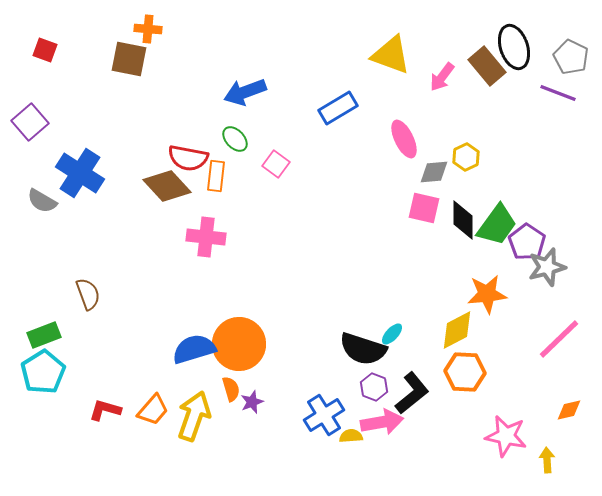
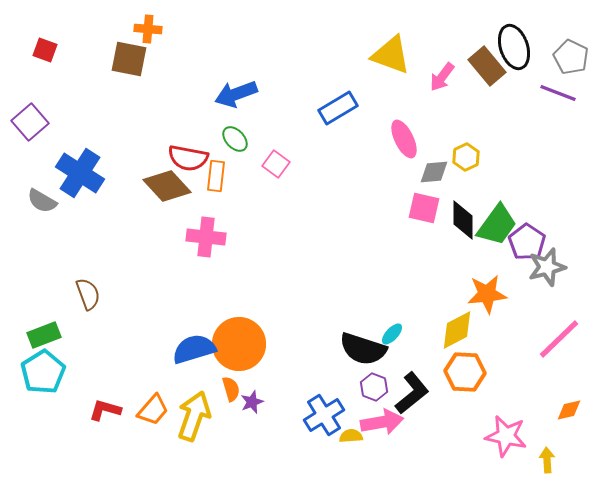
blue arrow at (245, 92): moved 9 px left, 2 px down
